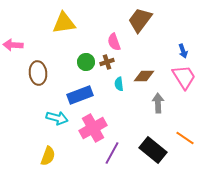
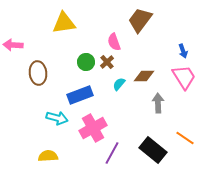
brown cross: rotated 24 degrees counterclockwise
cyan semicircle: rotated 48 degrees clockwise
yellow semicircle: rotated 114 degrees counterclockwise
